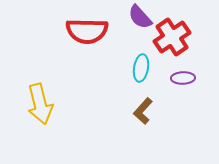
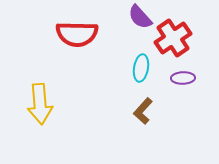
red semicircle: moved 10 px left, 3 px down
red cross: moved 1 px right, 1 px down
yellow arrow: rotated 9 degrees clockwise
